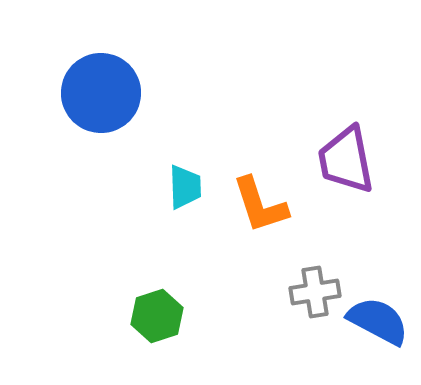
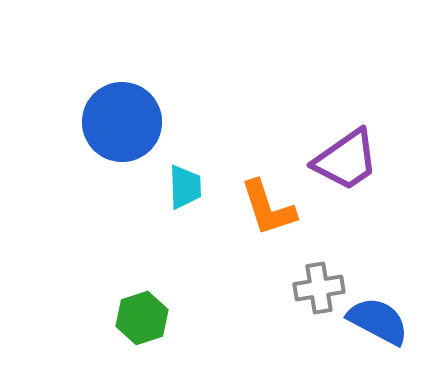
blue circle: moved 21 px right, 29 px down
purple trapezoid: rotated 114 degrees counterclockwise
orange L-shape: moved 8 px right, 3 px down
gray cross: moved 4 px right, 4 px up
green hexagon: moved 15 px left, 2 px down
